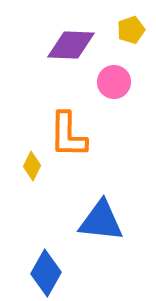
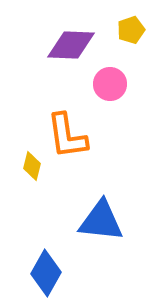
pink circle: moved 4 px left, 2 px down
orange L-shape: moved 1 px left, 1 px down; rotated 9 degrees counterclockwise
yellow diamond: rotated 12 degrees counterclockwise
